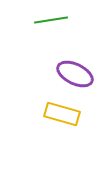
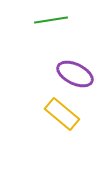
yellow rectangle: rotated 24 degrees clockwise
